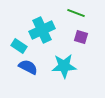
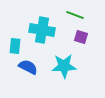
green line: moved 1 px left, 2 px down
cyan cross: rotated 35 degrees clockwise
cyan rectangle: moved 4 px left; rotated 63 degrees clockwise
